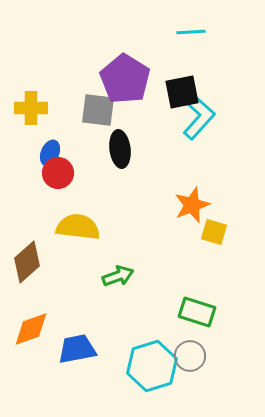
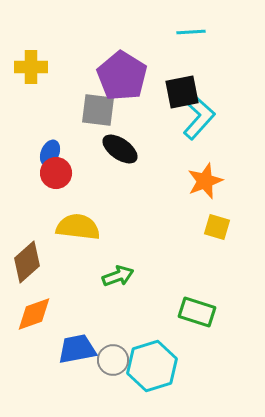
purple pentagon: moved 3 px left, 3 px up
yellow cross: moved 41 px up
black ellipse: rotated 48 degrees counterclockwise
red circle: moved 2 px left
orange star: moved 13 px right, 24 px up
yellow square: moved 3 px right, 5 px up
orange diamond: moved 3 px right, 15 px up
gray circle: moved 77 px left, 4 px down
